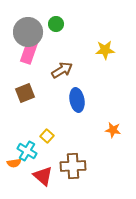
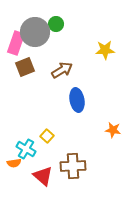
gray circle: moved 7 px right
pink rectangle: moved 13 px left, 9 px up
brown square: moved 26 px up
cyan cross: moved 1 px left, 2 px up
